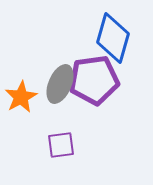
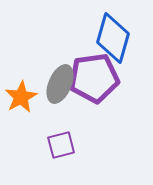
purple pentagon: moved 2 px up
purple square: rotated 8 degrees counterclockwise
